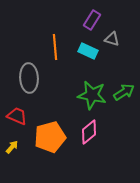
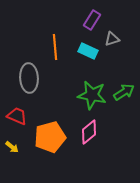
gray triangle: rotated 35 degrees counterclockwise
yellow arrow: rotated 88 degrees clockwise
